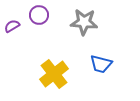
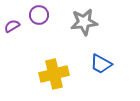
gray star: rotated 12 degrees counterclockwise
blue trapezoid: rotated 15 degrees clockwise
yellow cross: rotated 24 degrees clockwise
